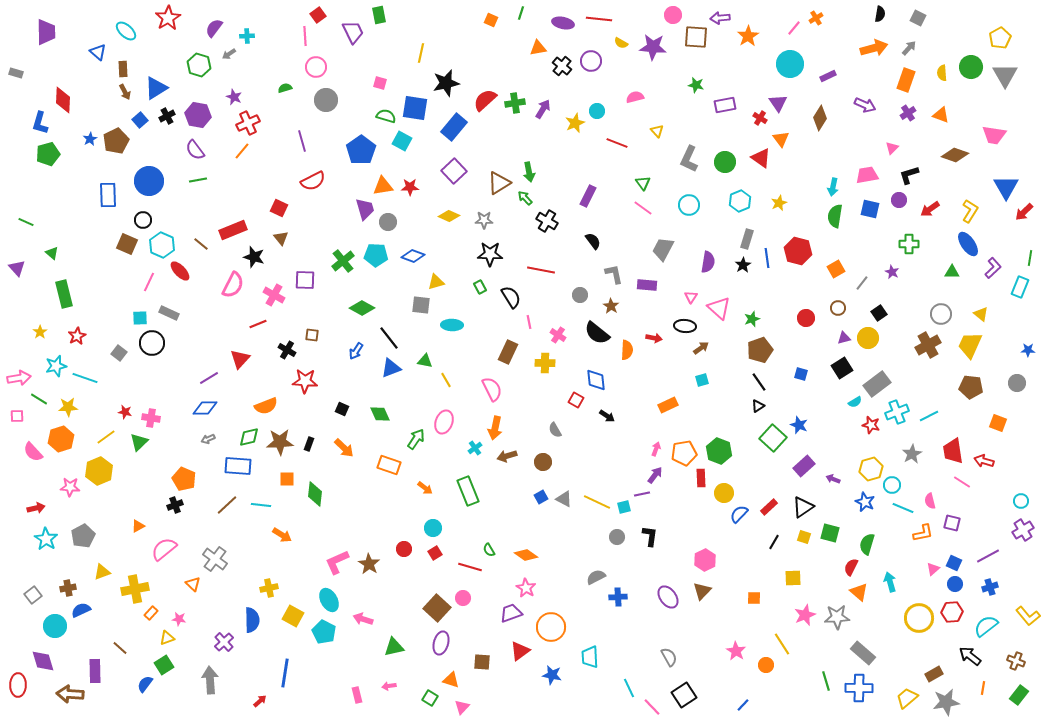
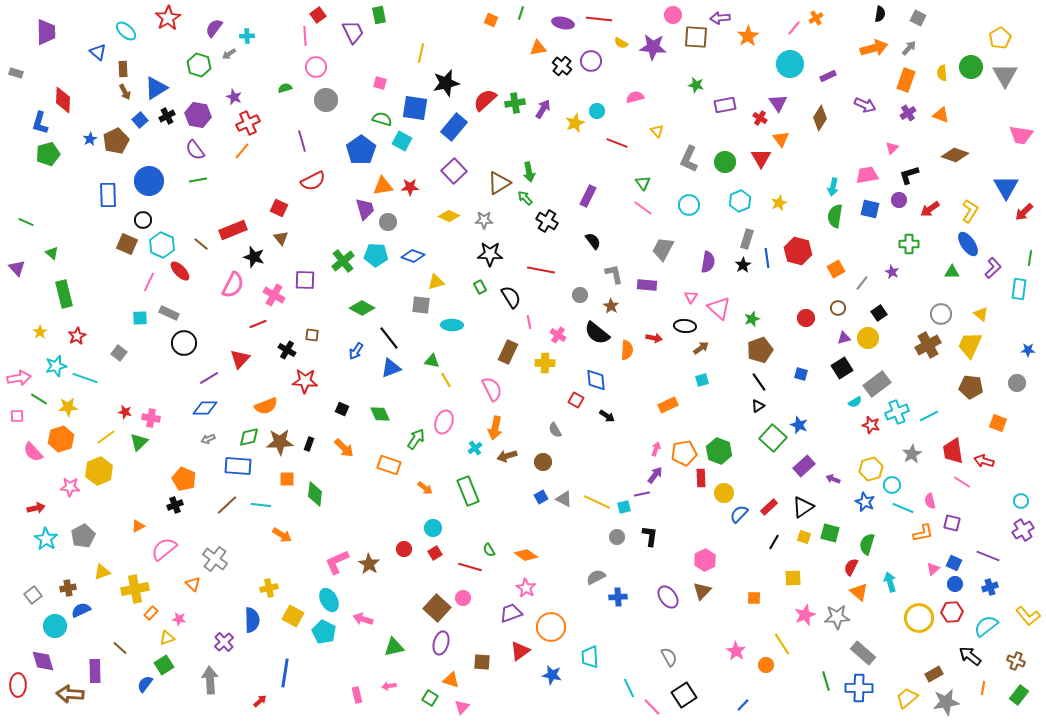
green semicircle at (386, 116): moved 4 px left, 3 px down
pink trapezoid at (994, 135): moved 27 px right
red triangle at (761, 158): rotated 25 degrees clockwise
cyan rectangle at (1020, 287): moved 1 px left, 2 px down; rotated 15 degrees counterclockwise
black circle at (152, 343): moved 32 px right
green triangle at (425, 361): moved 7 px right
purple line at (988, 556): rotated 50 degrees clockwise
